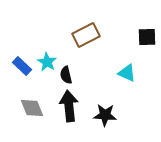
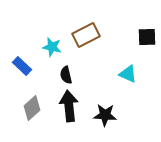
cyan star: moved 5 px right, 15 px up; rotated 18 degrees counterclockwise
cyan triangle: moved 1 px right, 1 px down
gray diamond: rotated 70 degrees clockwise
